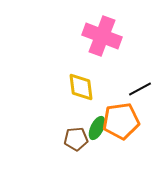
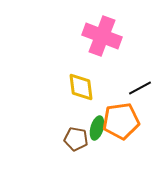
black line: moved 1 px up
green ellipse: rotated 10 degrees counterclockwise
brown pentagon: rotated 15 degrees clockwise
